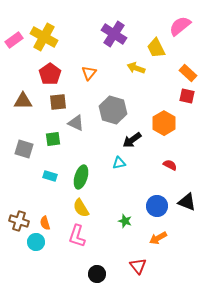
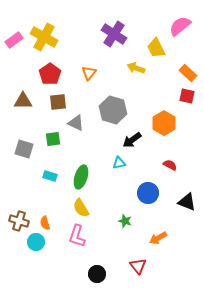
blue circle: moved 9 px left, 13 px up
